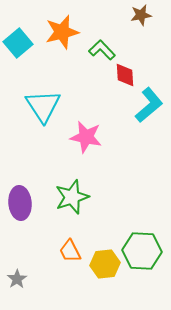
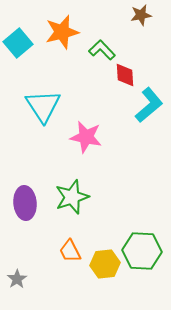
purple ellipse: moved 5 px right
